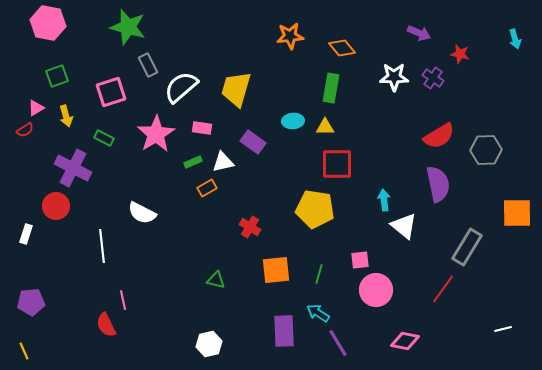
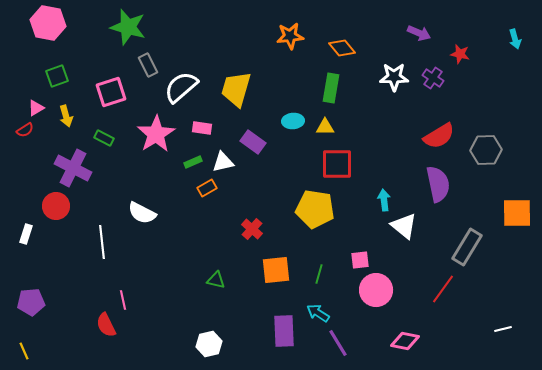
red cross at (250, 227): moved 2 px right, 2 px down; rotated 10 degrees clockwise
white line at (102, 246): moved 4 px up
